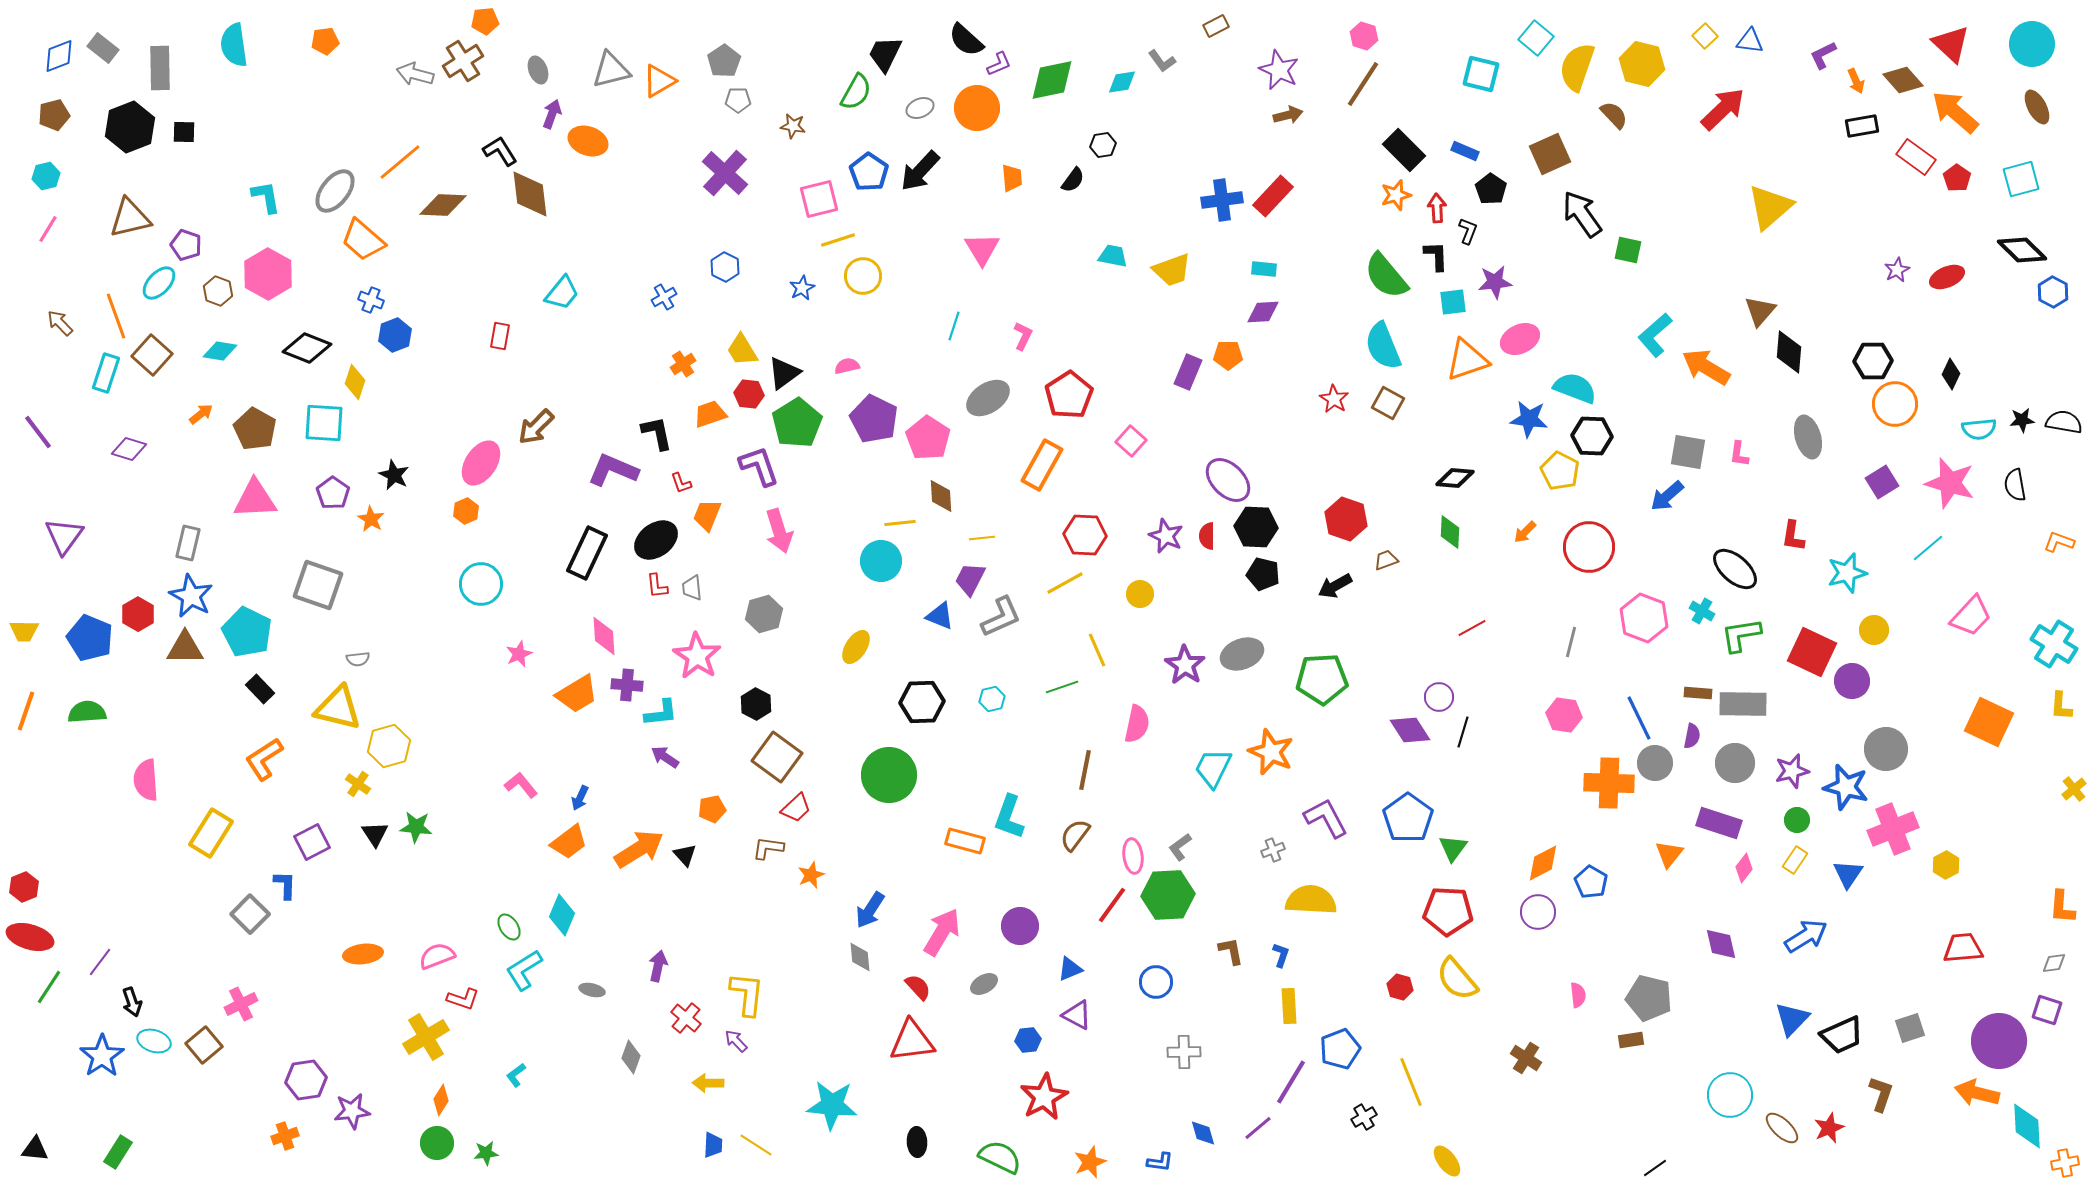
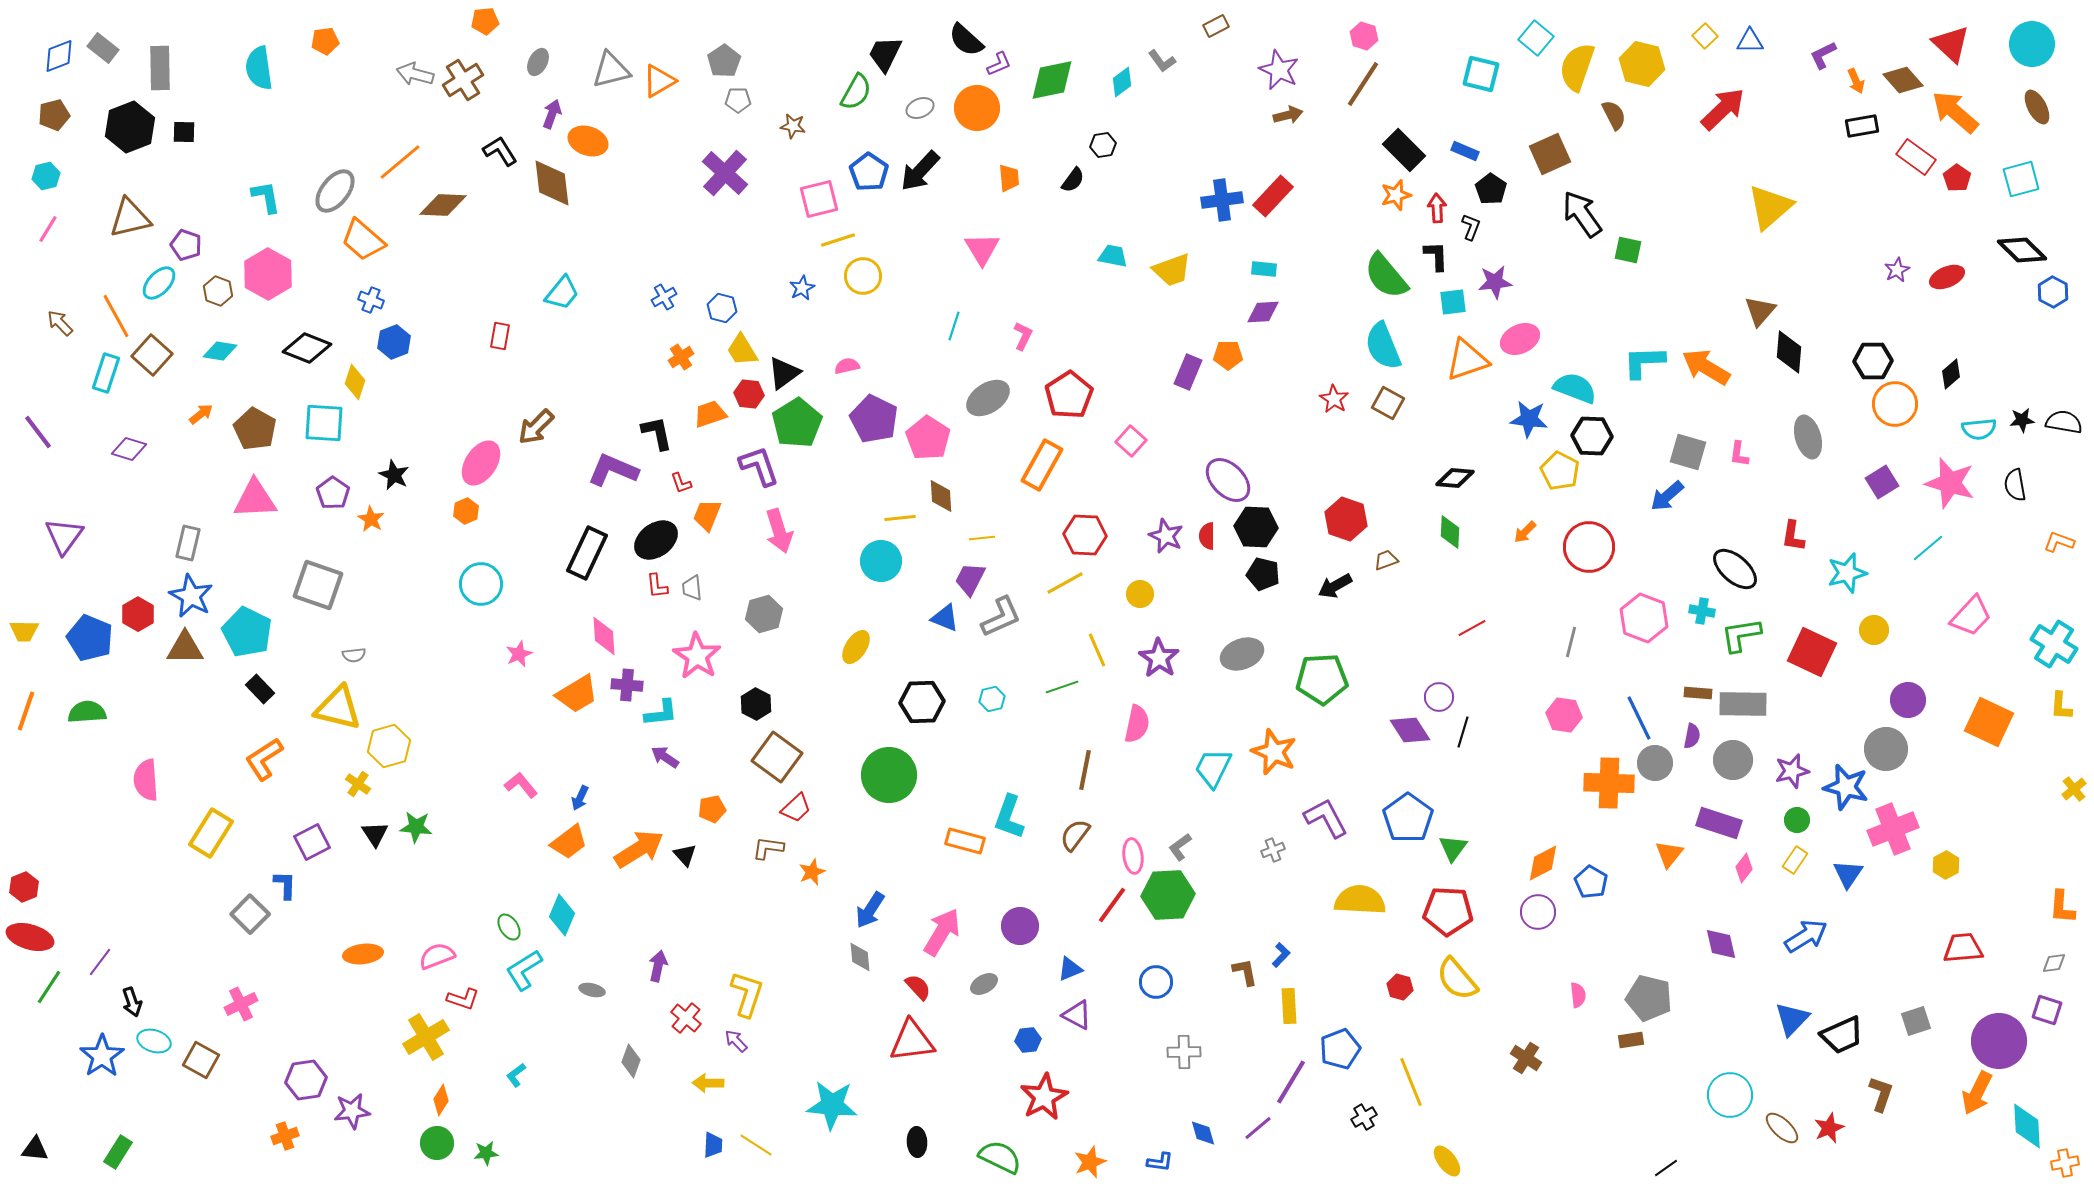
blue triangle at (1750, 41): rotated 8 degrees counterclockwise
cyan semicircle at (234, 45): moved 25 px right, 23 px down
brown cross at (463, 61): moved 19 px down
gray ellipse at (538, 70): moved 8 px up; rotated 48 degrees clockwise
cyan diamond at (1122, 82): rotated 28 degrees counterclockwise
brown semicircle at (1614, 115): rotated 16 degrees clockwise
orange trapezoid at (1012, 178): moved 3 px left
brown diamond at (530, 194): moved 22 px right, 11 px up
black L-shape at (1468, 231): moved 3 px right, 4 px up
blue hexagon at (725, 267): moved 3 px left, 41 px down; rotated 12 degrees counterclockwise
orange line at (116, 316): rotated 9 degrees counterclockwise
blue hexagon at (395, 335): moved 1 px left, 7 px down
cyan L-shape at (1655, 335): moved 11 px left, 27 px down; rotated 39 degrees clockwise
orange cross at (683, 364): moved 2 px left, 7 px up
black diamond at (1951, 374): rotated 24 degrees clockwise
gray square at (1688, 452): rotated 6 degrees clockwise
yellow line at (900, 523): moved 5 px up
cyan cross at (1702, 611): rotated 20 degrees counterclockwise
blue triangle at (940, 616): moved 5 px right, 2 px down
gray semicircle at (358, 659): moved 4 px left, 4 px up
purple star at (1185, 665): moved 26 px left, 7 px up
purple circle at (1852, 681): moved 56 px right, 19 px down
orange star at (1271, 752): moved 3 px right
gray circle at (1735, 763): moved 2 px left, 3 px up
orange star at (811, 875): moved 1 px right, 3 px up
yellow semicircle at (1311, 900): moved 49 px right
brown L-shape at (1231, 951): moved 14 px right, 21 px down
blue L-shape at (1281, 955): rotated 25 degrees clockwise
yellow L-shape at (747, 994): rotated 12 degrees clockwise
gray square at (1910, 1028): moved 6 px right, 7 px up
brown square at (204, 1045): moved 3 px left, 15 px down; rotated 21 degrees counterclockwise
gray diamond at (631, 1057): moved 4 px down
orange arrow at (1977, 1093): rotated 78 degrees counterclockwise
black line at (1655, 1168): moved 11 px right
